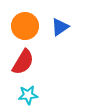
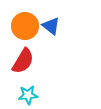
blue triangle: moved 9 px left, 1 px up; rotated 48 degrees counterclockwise
red semicircle: moved 1 px up
